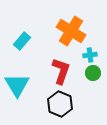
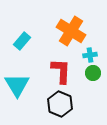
red L-shape: rotated 16 degrees counterclockwise
